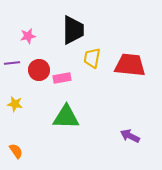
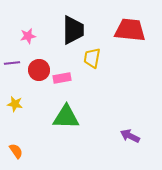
red trapezoid: moved 35 px up
